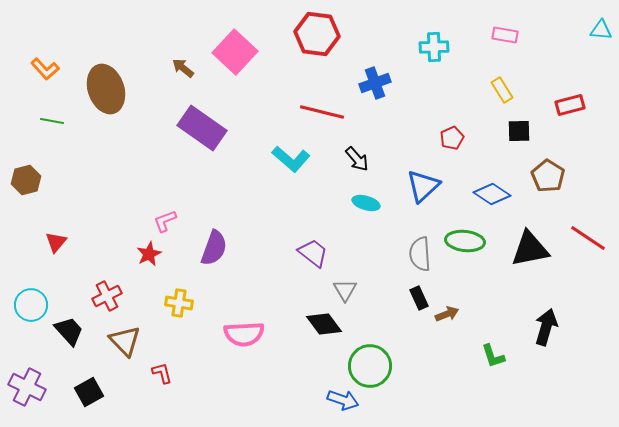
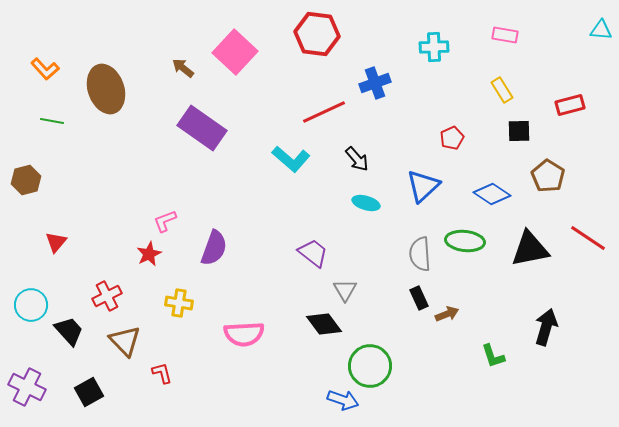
red line at (322, 112): moved 2 px right; rotated 39 degrees counterclockwise
